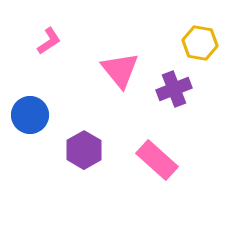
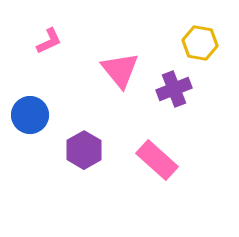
pink L-shape: rotated 8 degrees clockwise
